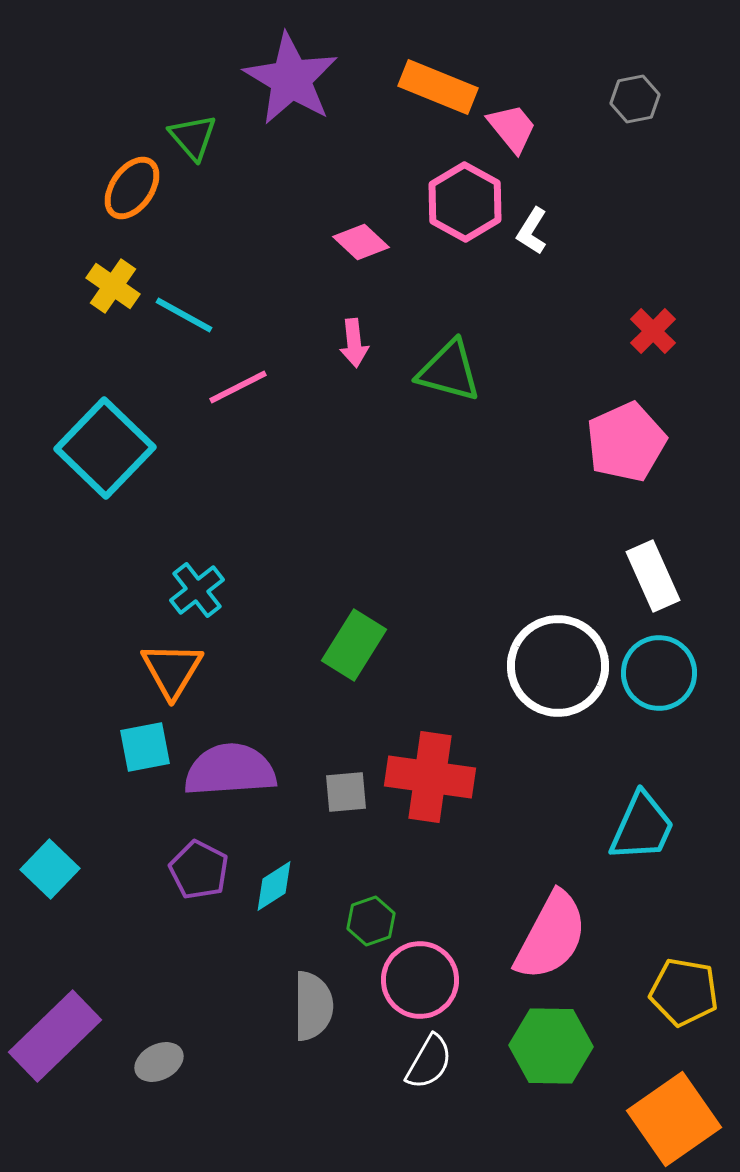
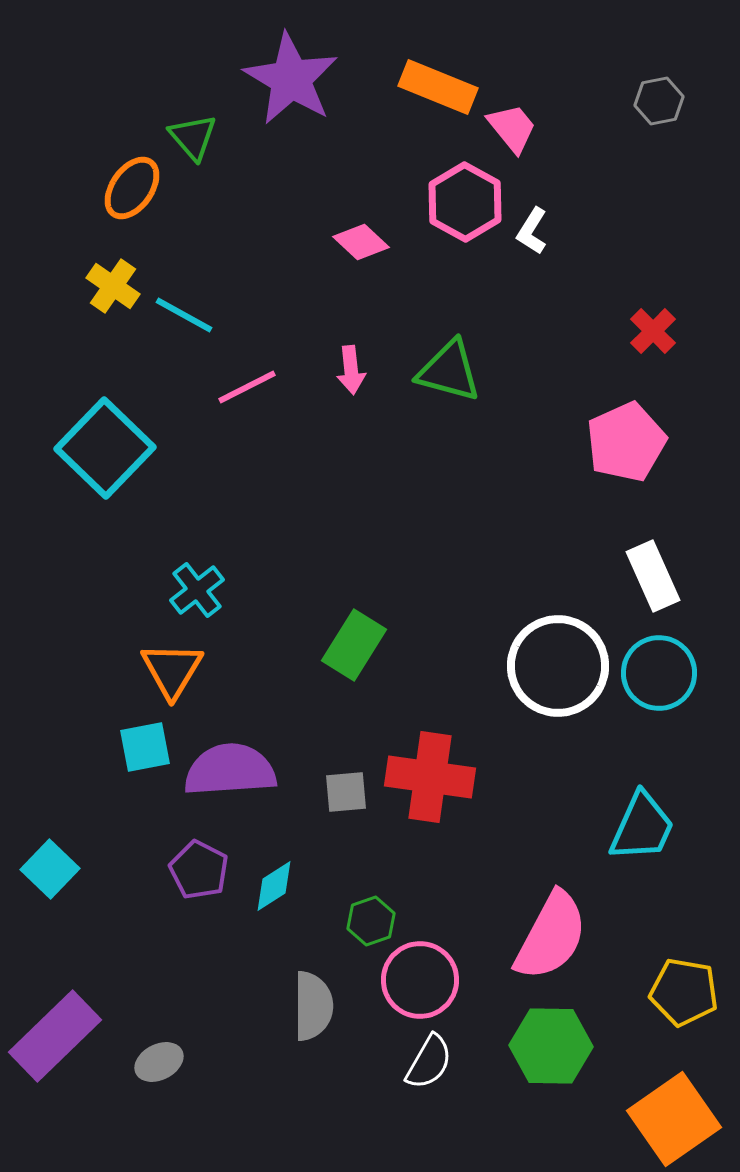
gray hexagon at (635, 99): moved 24 px right, 2 px down
pink arrow at (354, 343): moved 3 px left, 27 px down
pink line at (238, 387): moved 9 px right
